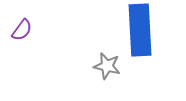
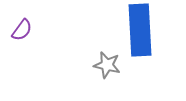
gray star: moved 1 px up
